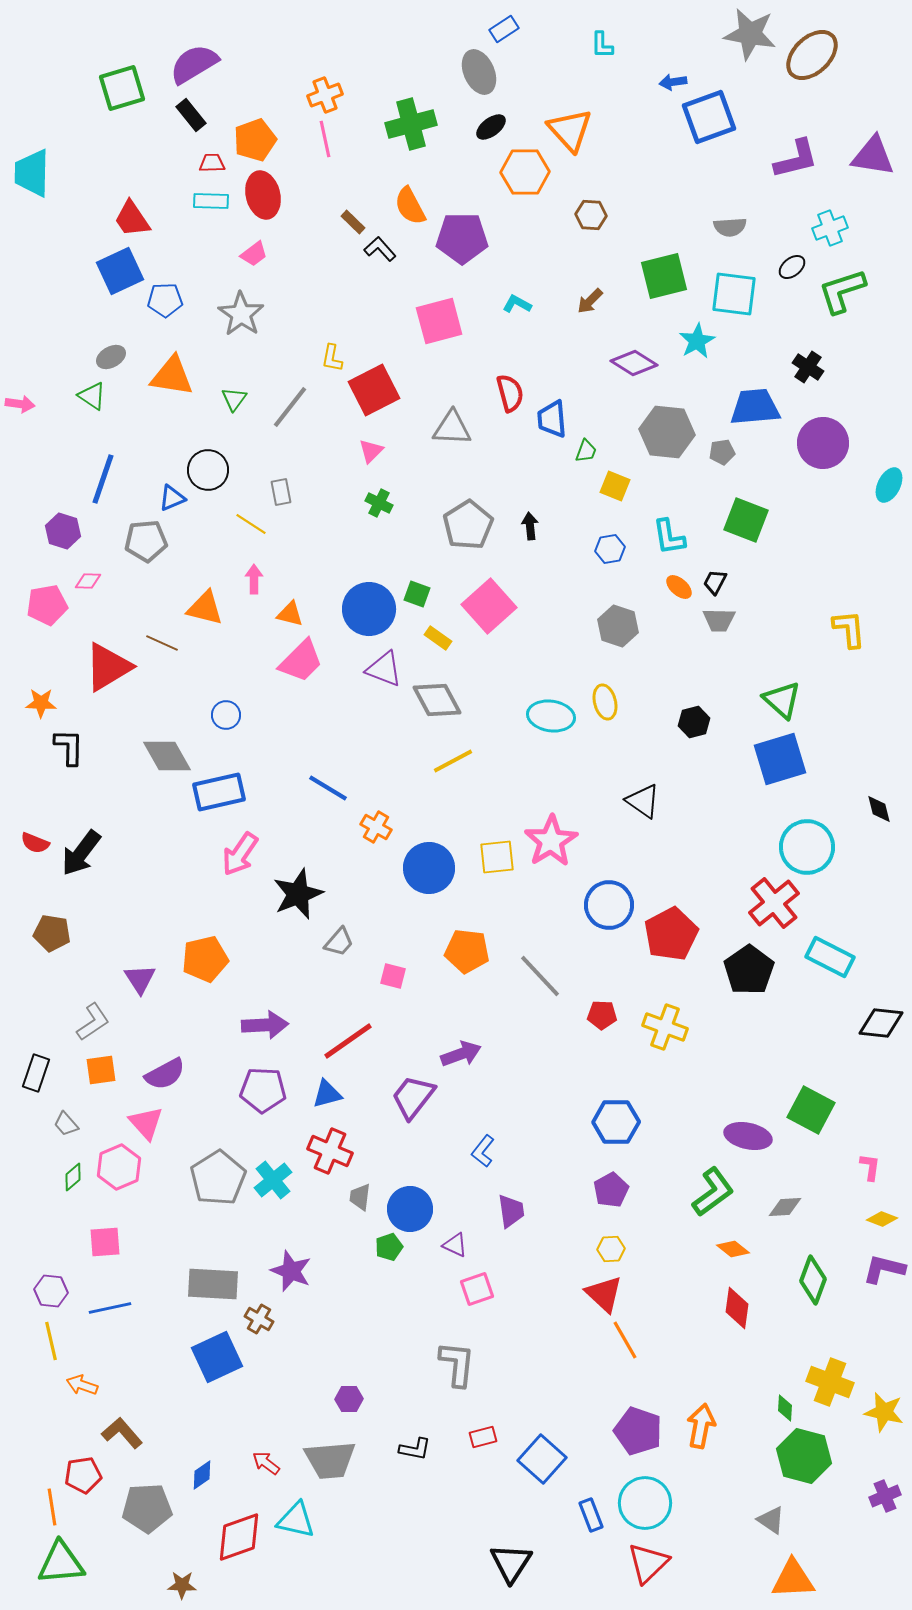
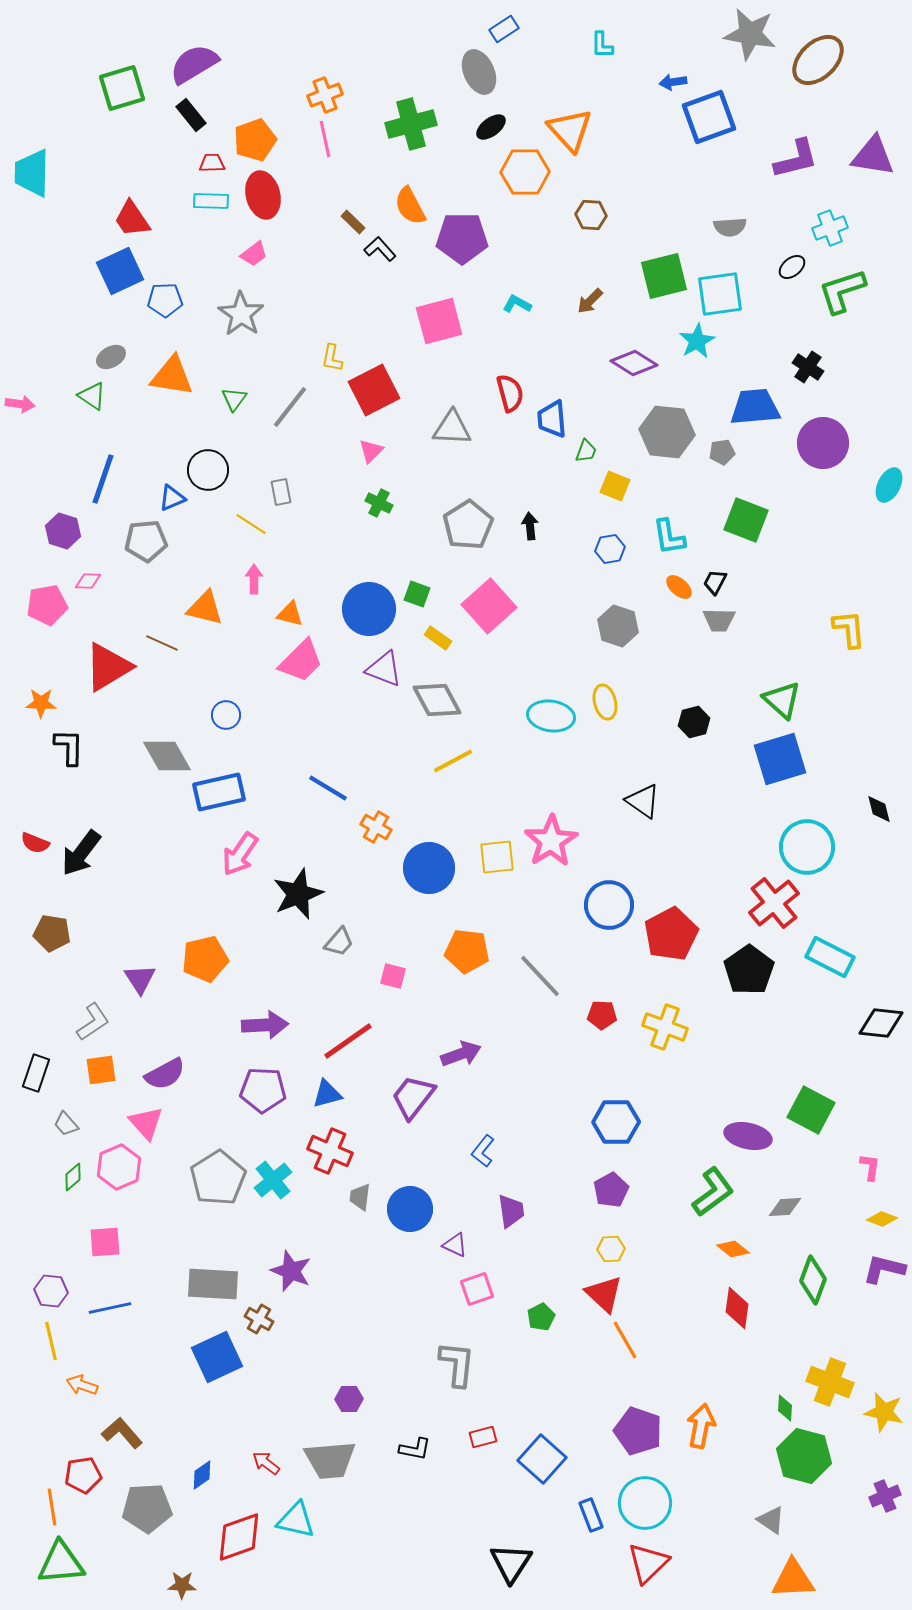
brown ellipse at (812, 55): moved 6 px right, 5 px down
cyan square at (734, 294): moved 14 px left; rotated 15 degrees counterclockwise
green pentagon at (389, 1247): moved 152 px right, 70 px down; rotated 8 degrees counterclockwise
